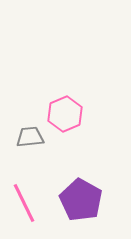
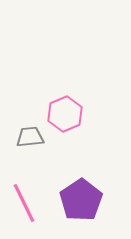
purple pentagon: rotated 9 degrees clockwise
